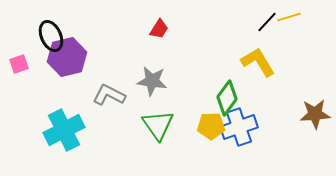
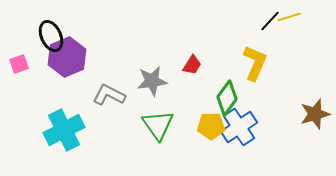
black line: moved 3 px right, 1 px up
red trapezoid: moved 33 px right, 36 px down
purple hexagon: rotated 9 degrees counterclockwise
yellow L-shape: moved 3 px left, 1 px down; rotated 54 degrees clockwise
gray star: rotated 16 degrees counterclockwise
brown star: rotated 12 degrees counterclockwise
blue cross: rotated 15 degrees counterclockwise
